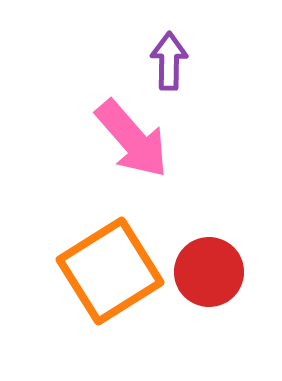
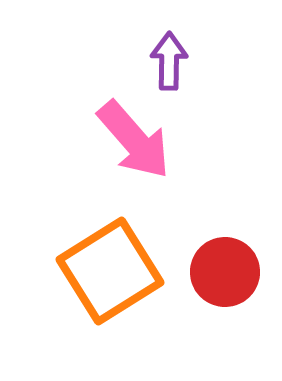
pink arrow: moved 2 px right, 1 px down
red circle: moved 16 px right
